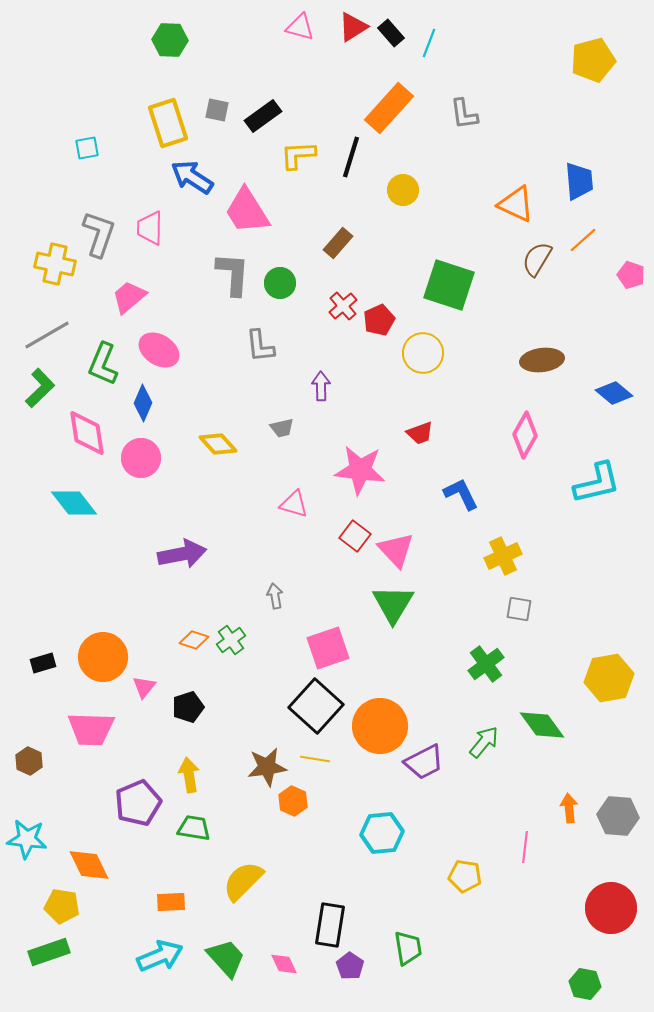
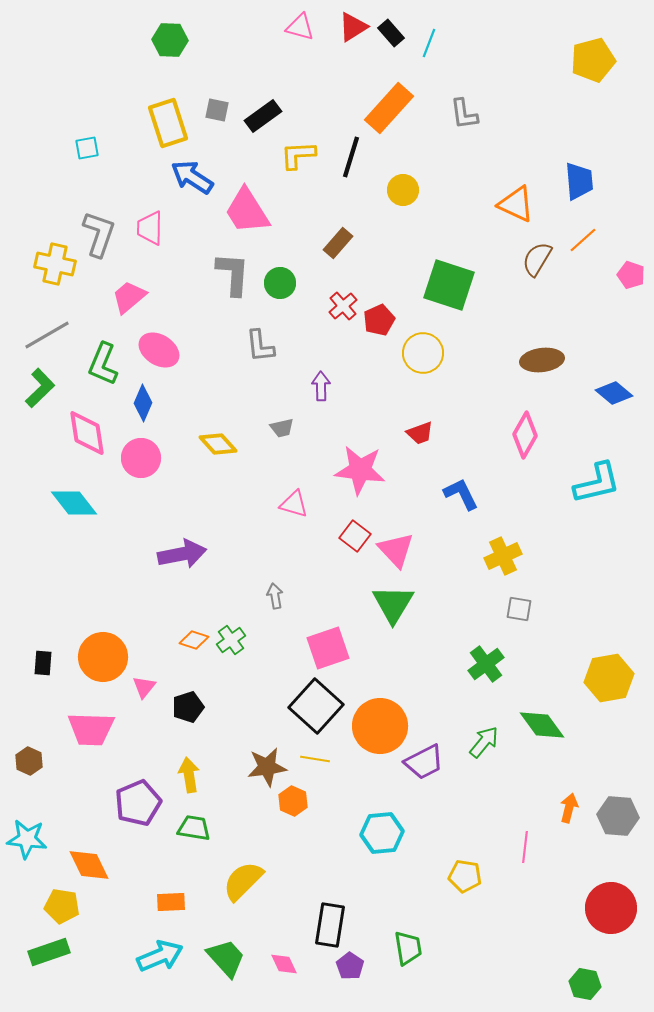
black rectangle at (43, 663): rotated 70 degrees counterclockwise
orange arrow at (569, 808): rotated 20 degrees clockwise
